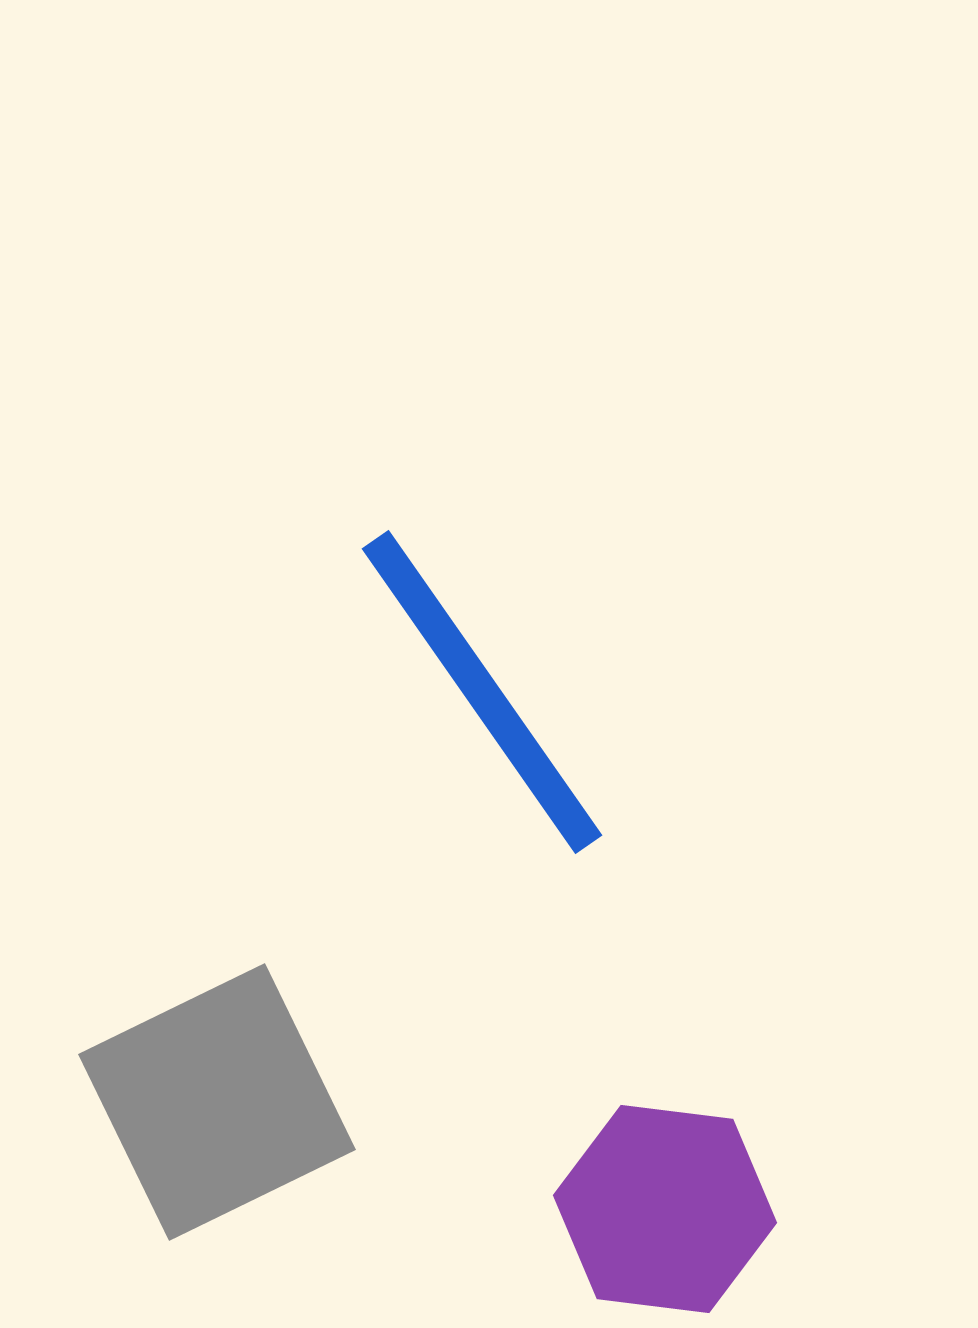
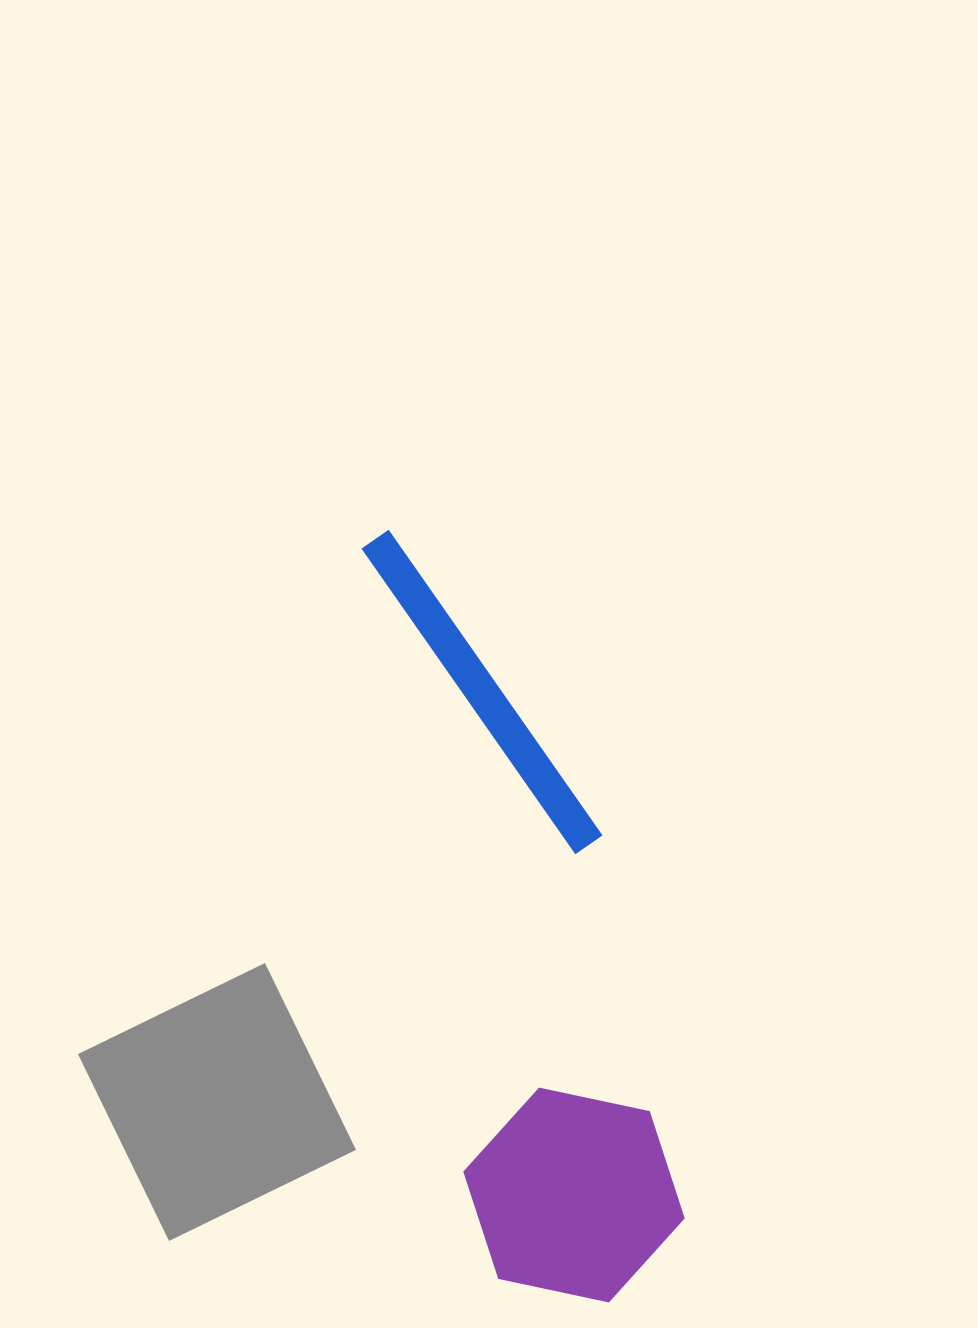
purple hexagon: moved 91 px left, 14 px up; rotated 5 degrees clockwise
